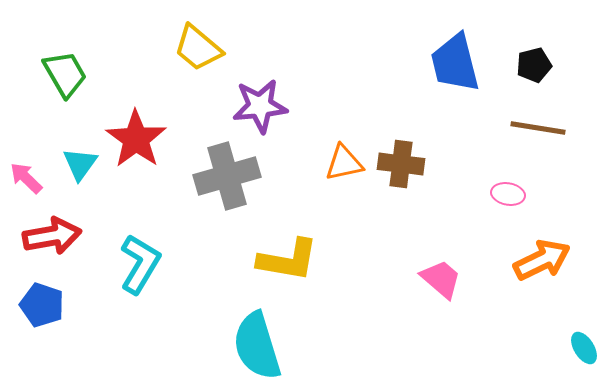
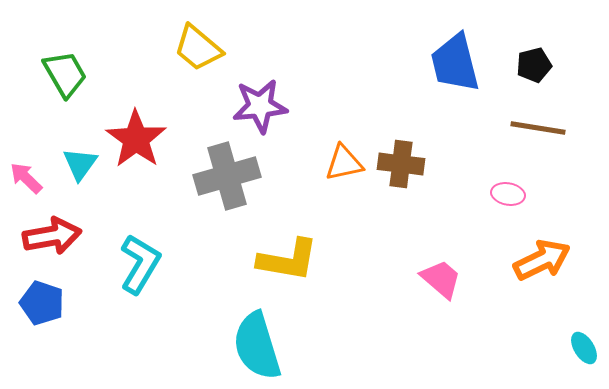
blue pentagon: moved 2 px up
